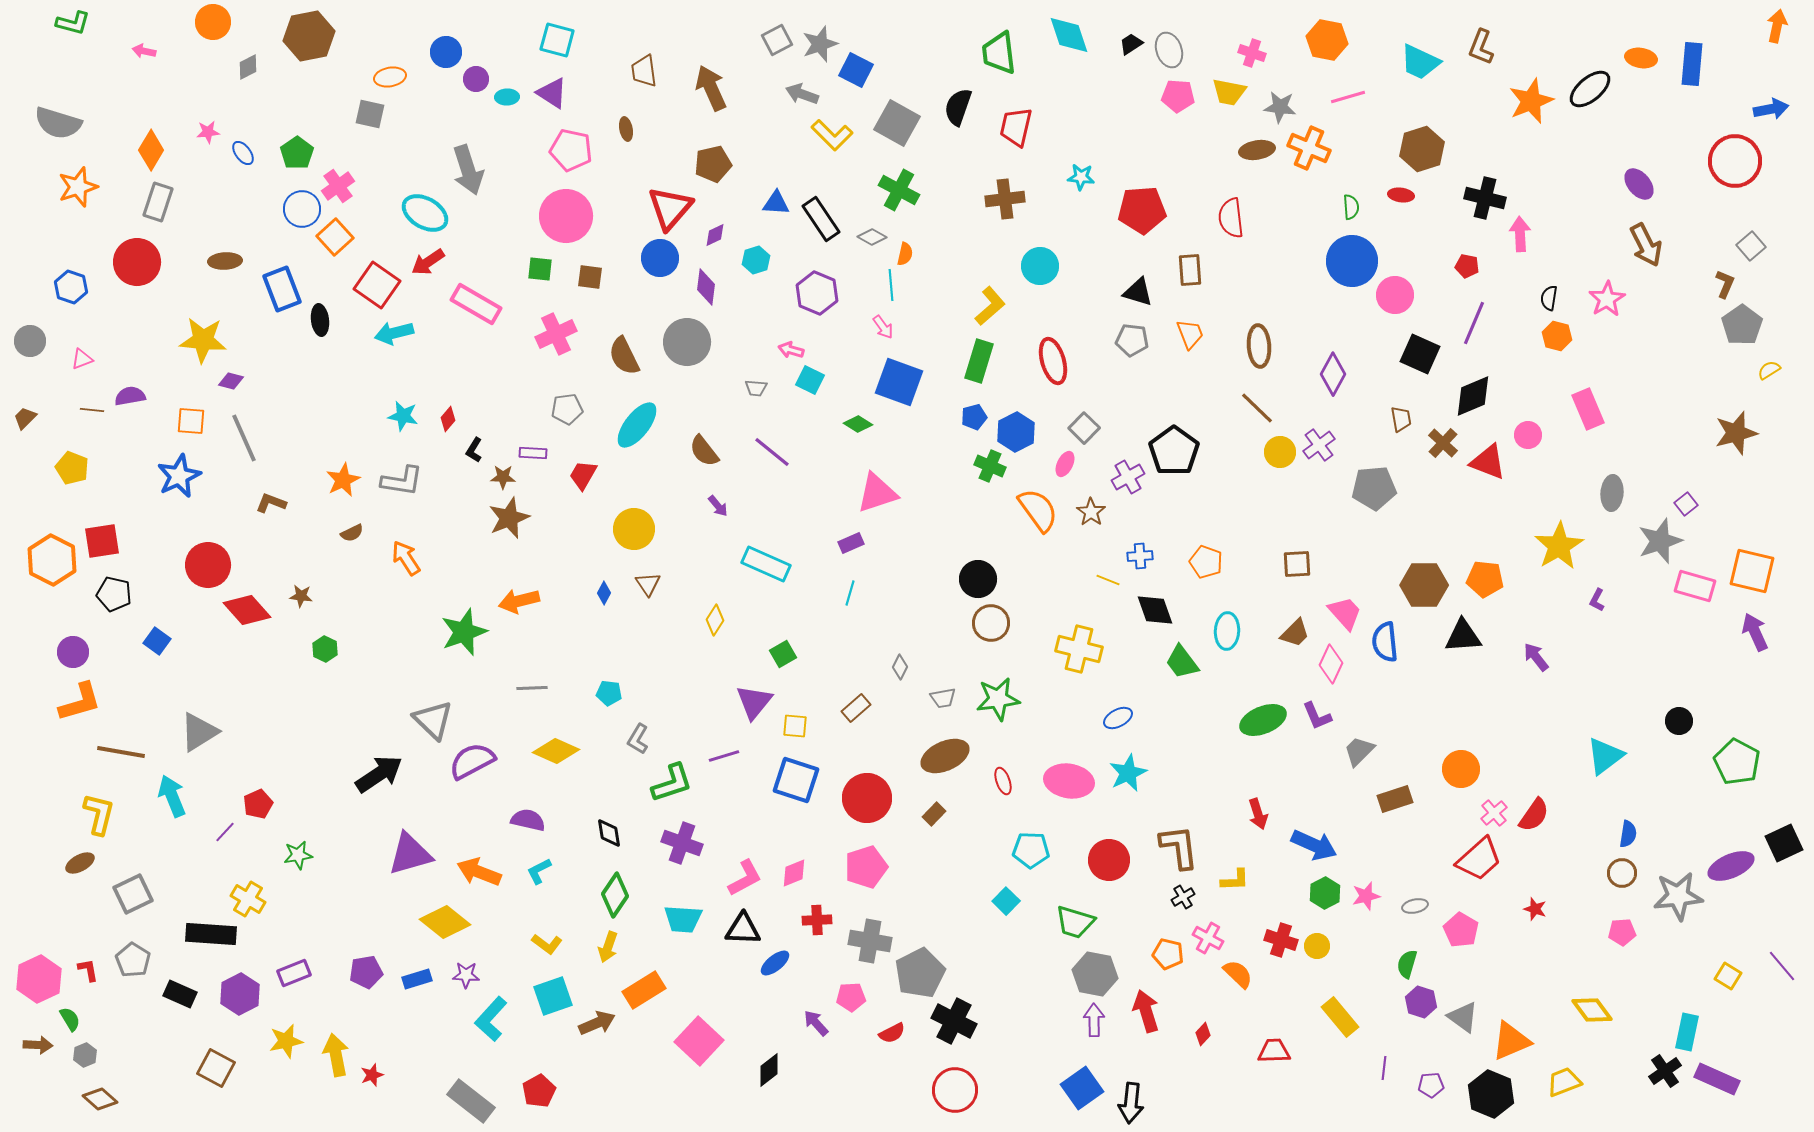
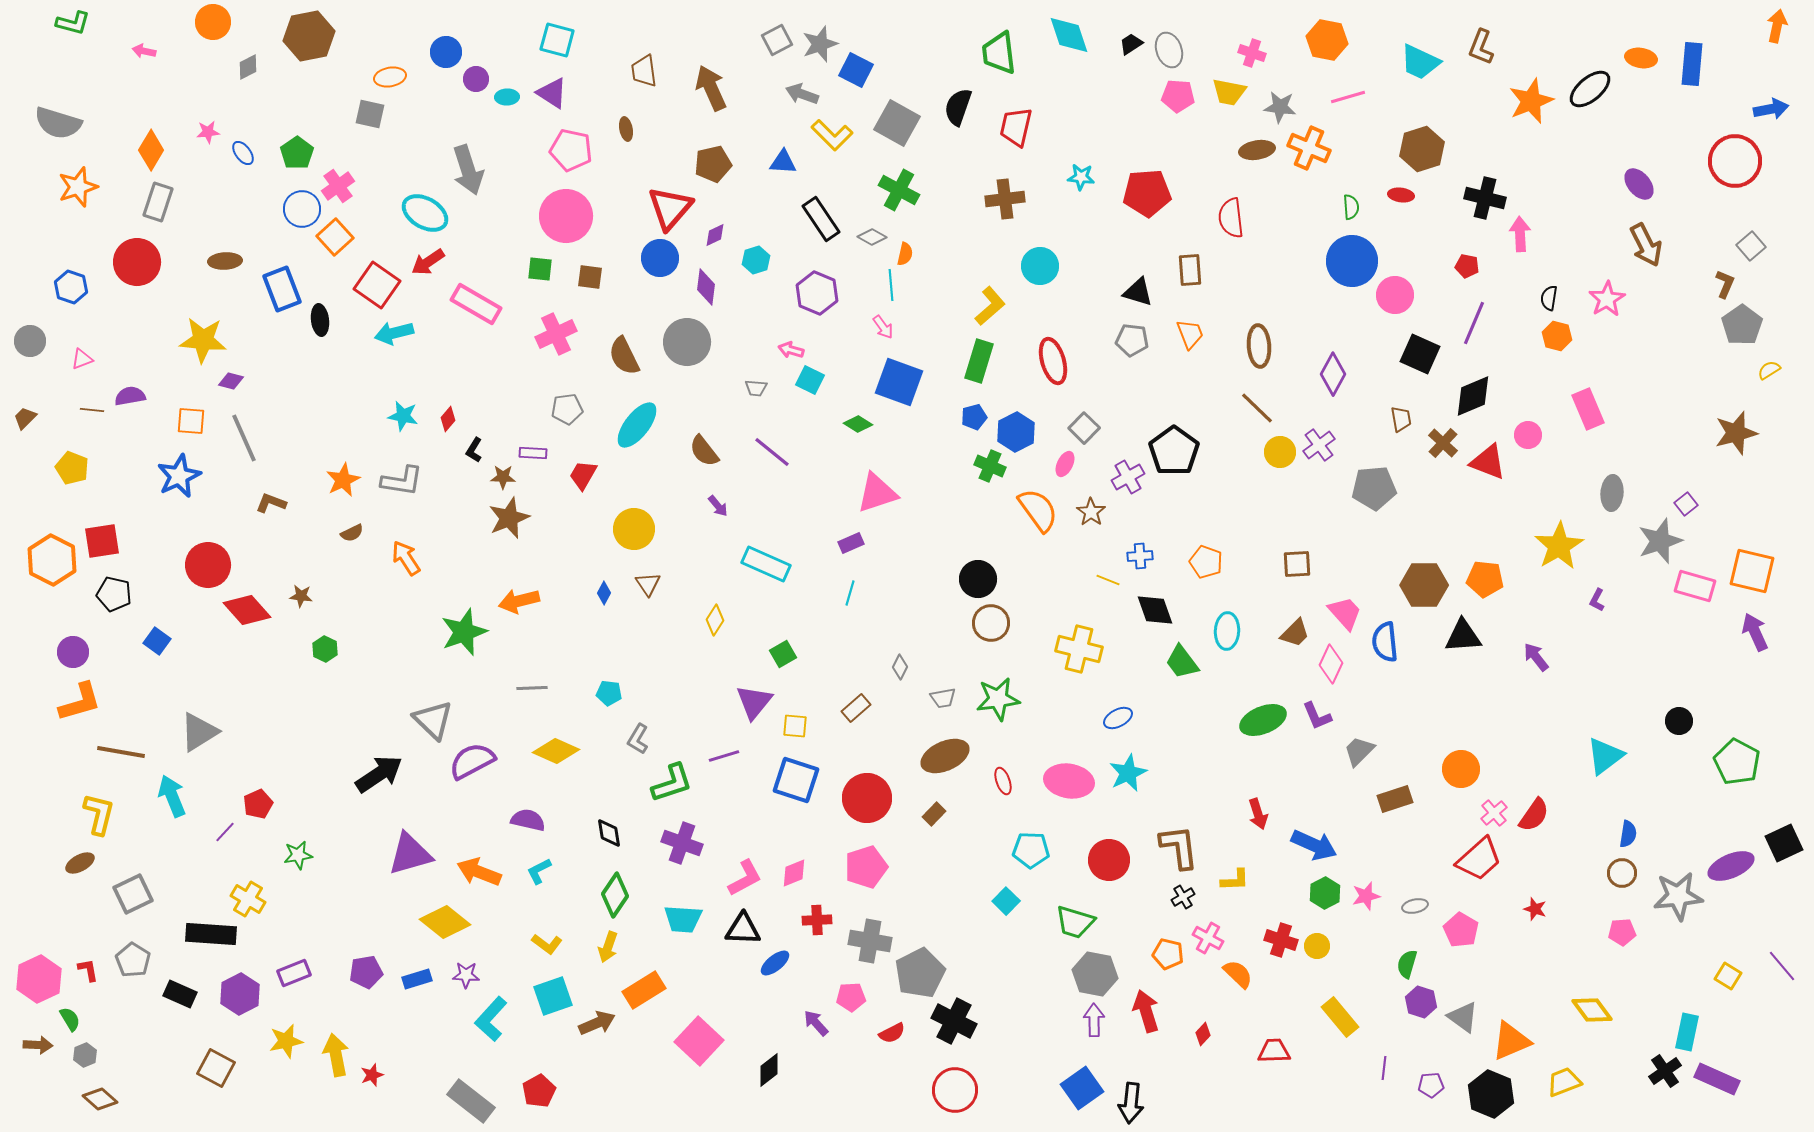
blue triangle at (776, 203): moved 7 px right, 41 px up
red pentagon at (1142, 210): moved 5 px right, 17 px up
